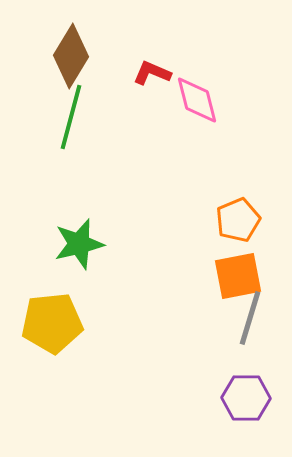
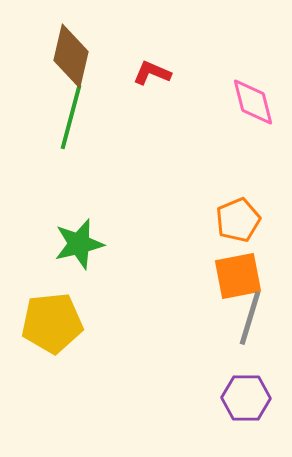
brown diamond: rotated 18 degrees counterclockwise
pink diamond: moved 56 px right, 2 px down
